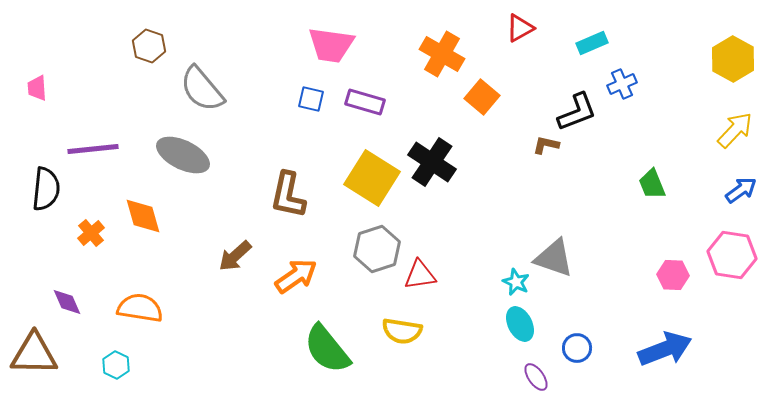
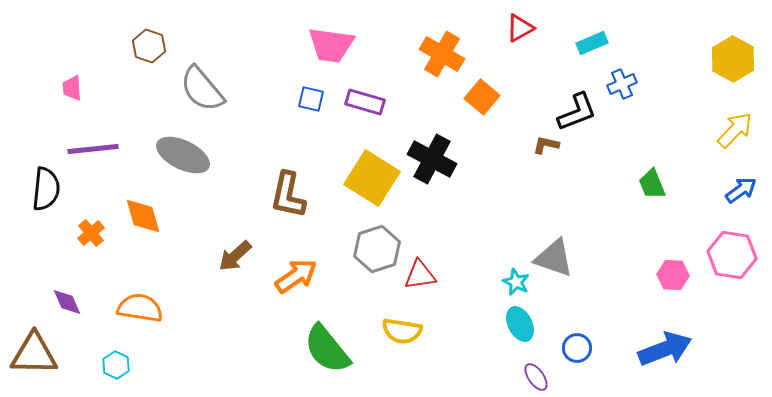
pink trapezoid at (37, 88): moved 35 px right
black cross at (432, 162): moved 3 px up; rotated 6 degrees counterclockwise
